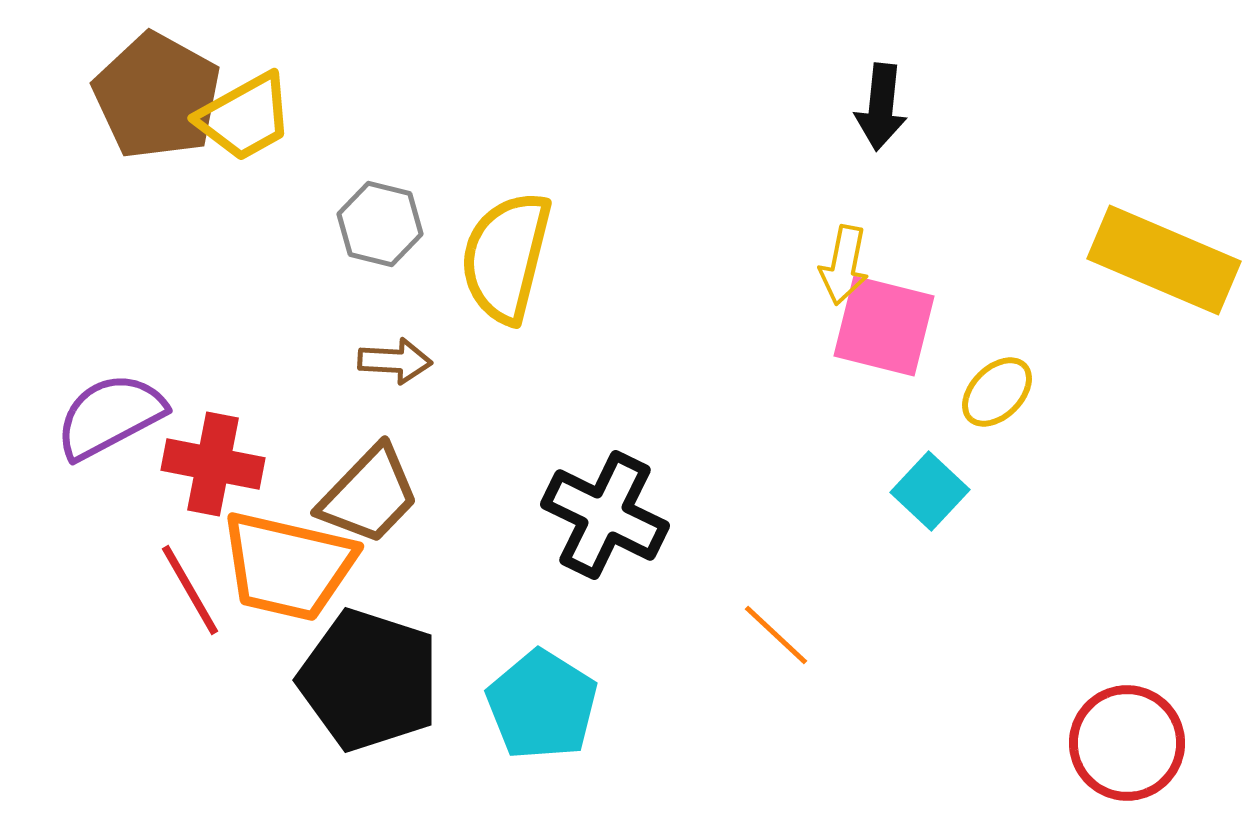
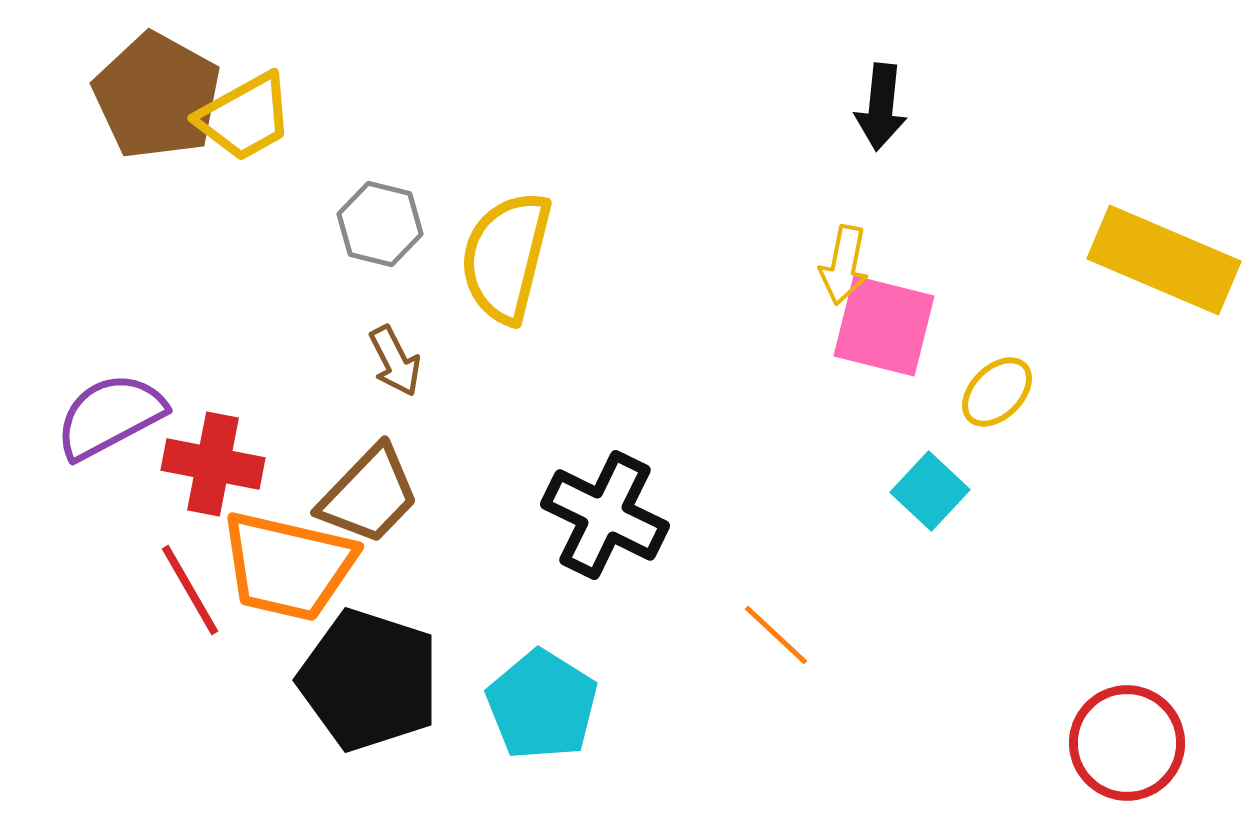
brown arrow: rotated 60 degrees clockwise
